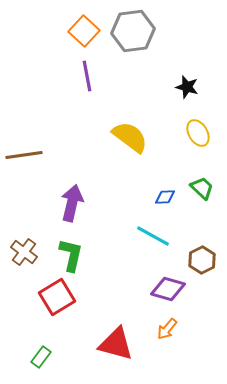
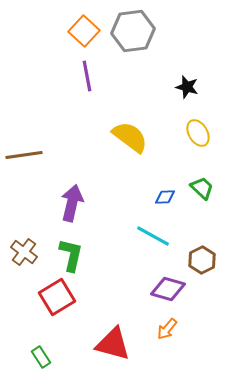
red triangle: moved 3 px left
green rectangle: rotated 70 degrees counterclockwise
